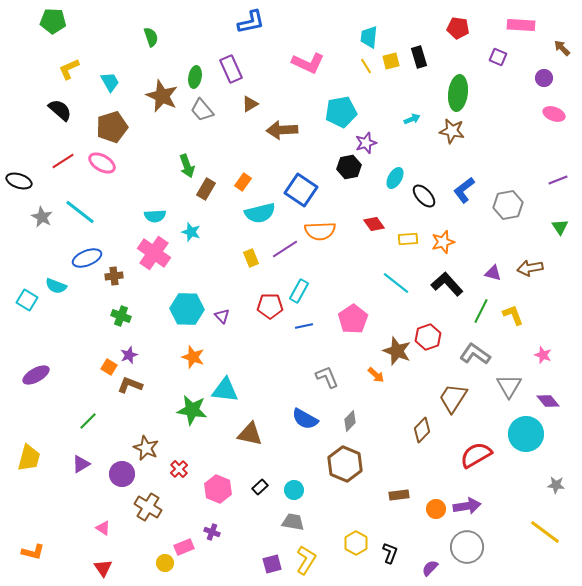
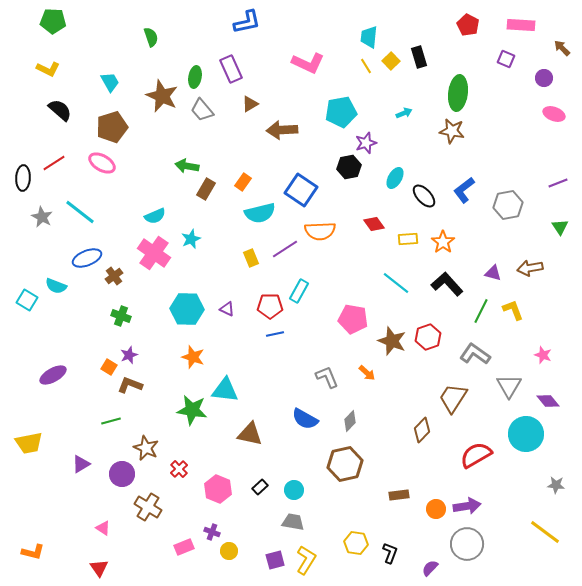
blue L-shape at (251, 22): moved 4 px left
red pentagon at (458, 28): moved 10 px right, 3 px up; rotated 20 degrees clockwise
purple square at (498, 57): moved 8 px right, 2 px down
yellow square at (391, 61): rotated 30 degrees counterclockwise
yellow L-shape at (69, 69): moved 21 px left; rotated 130 degrees counterclockwise
cyan arrow at (412, 119): moved 8 px left, 6 px up
red line at (63, 161): moved 9 px left, 2 px down
green arrow at (187, 166): rotated 120 degrees clockwise
purple line at (558, 180): moved 3 px down
black ellipse at (19, 181): moved 4 px right, 3 px up; rotated 75 degrees clockwise
cyan semicircle at (155, 216): rotated 20 degrees counterclockwise
cyan star at (191, 232): moved 7 px down; rotated 30 degrees clockwise
orange star at (443, 242): rotated 20 degrees counterclockwise
brown cross at (114, 276): rotated 30 degrees counterclockwise
yellow L-shape at (513, 315): moved 5 px up
purple triangle at (222, 316): moved 5 px right, 7 px up; rotated 21 degrees counterclockwise
pink pentagon at (353, 319): rotated 28 degrees counterclockwise
blue line at (304, 326): moved 29 px left, 8 px down
brown star at (397, 351): moved 5 px left, 10 px up
purple ellipse at (36, 375): moved 17 px right
orange arrow at (376, 375): moved 9 px left, 2 px up
green line at (88, 421): moved 23 px right; rotated 30 degrees clockwise
yellow trapezoid at (29, 458): moved 15 px up; rotated 64 degrees clockwise
brown hexagon at (345, 464): rotated 24 degrees clockwise
yellow hexagon at (356, 543): rotated 20 degrees counterclockwise
gray circle at (467, 547): moved 3 px up
yellow circle at (165, 563): moved 64 px right, 12 px up
purple square at (272, 564): moved 3 px right, 4 px up
red triangle at (103, 568): moved 4 px left
